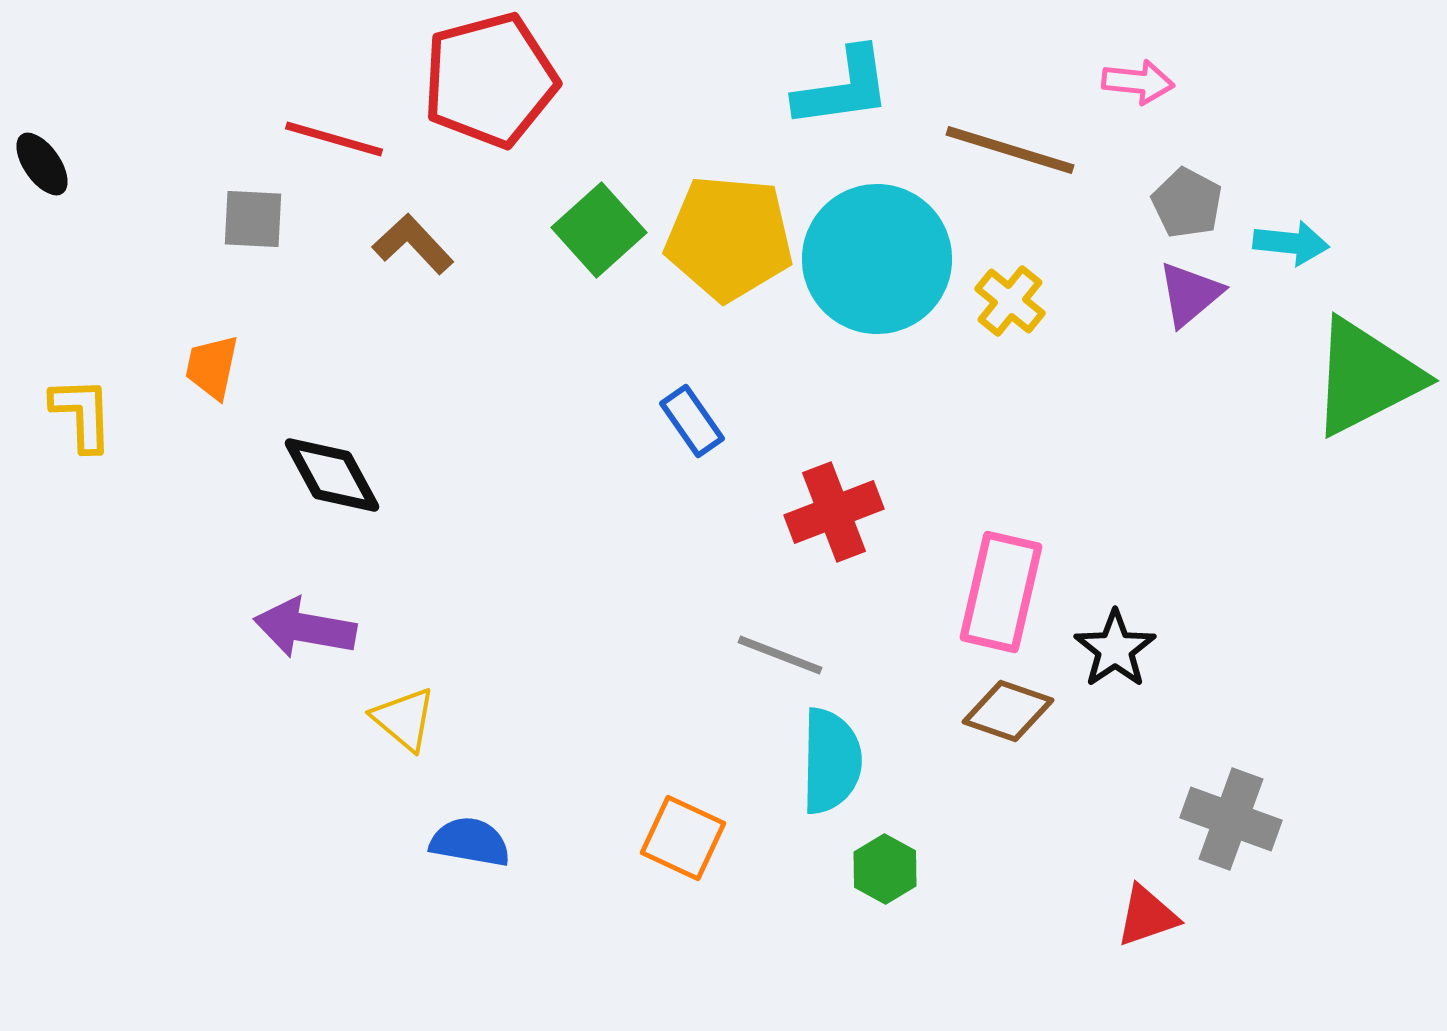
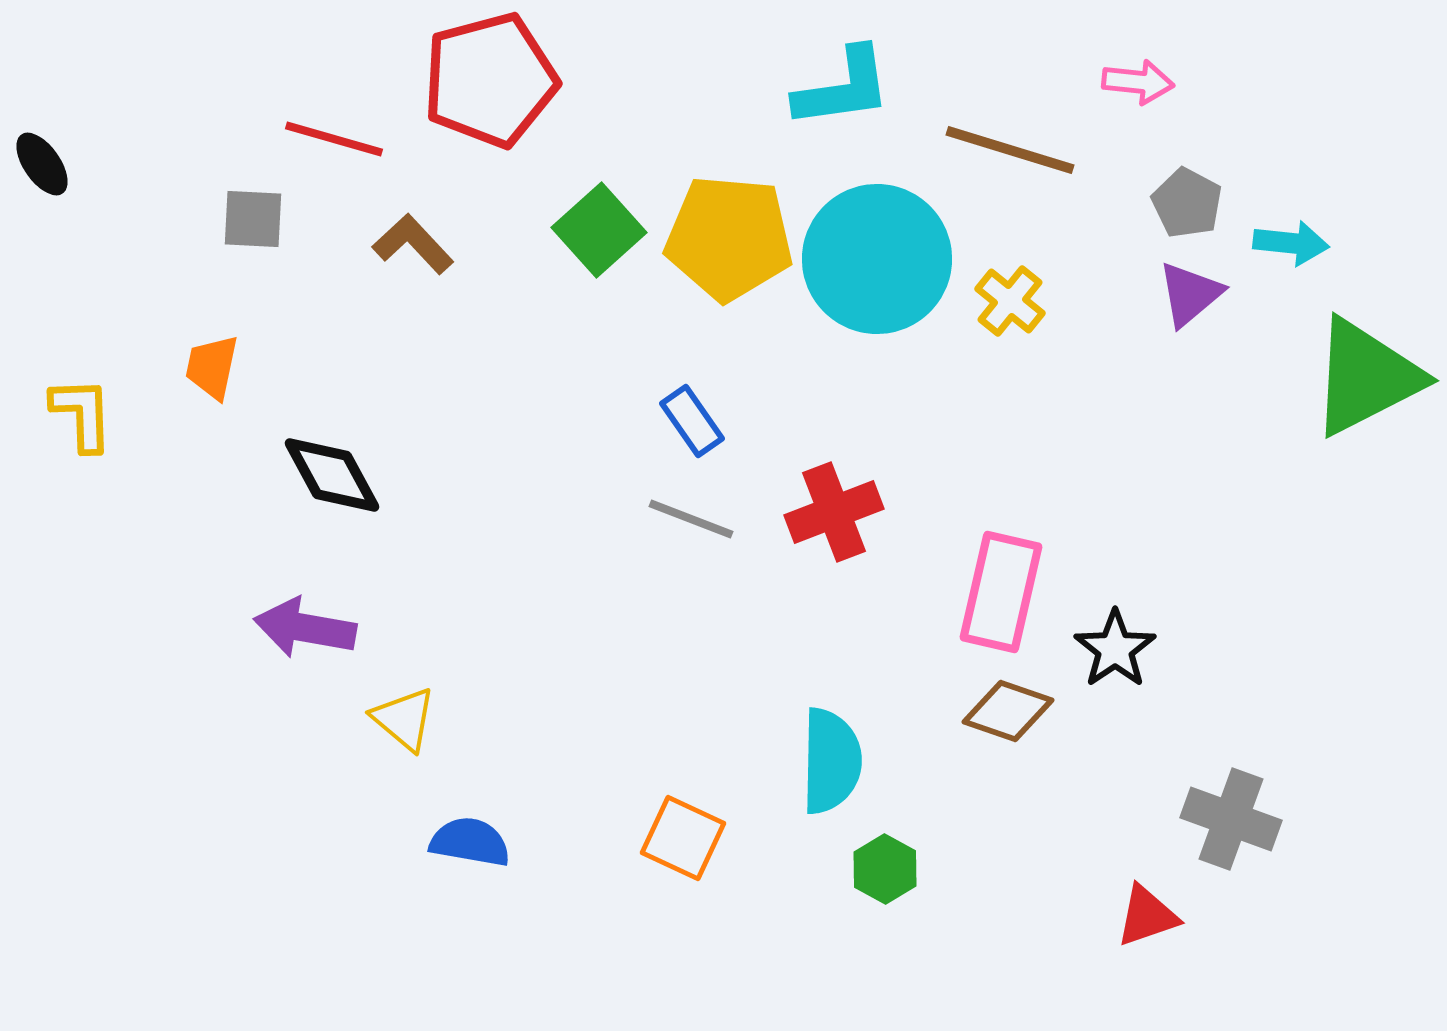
gray line: moved 89 px left, 136 px up
